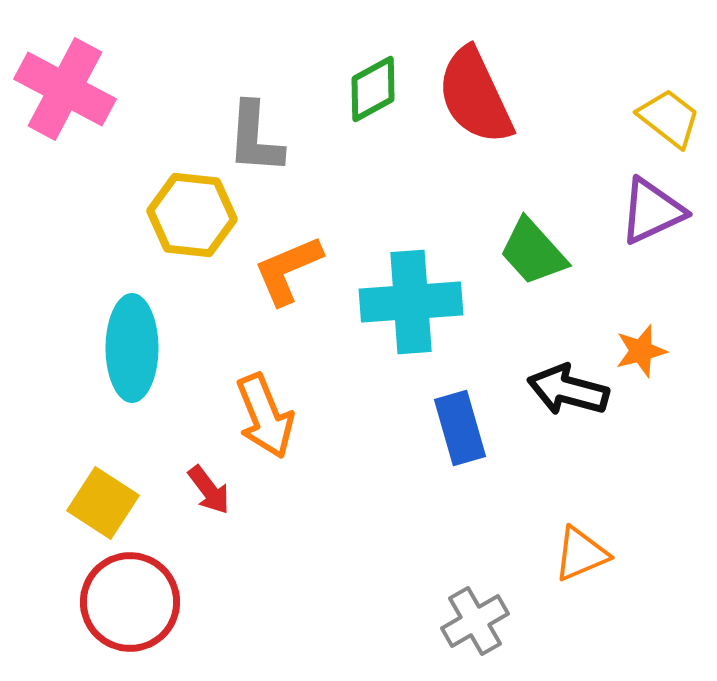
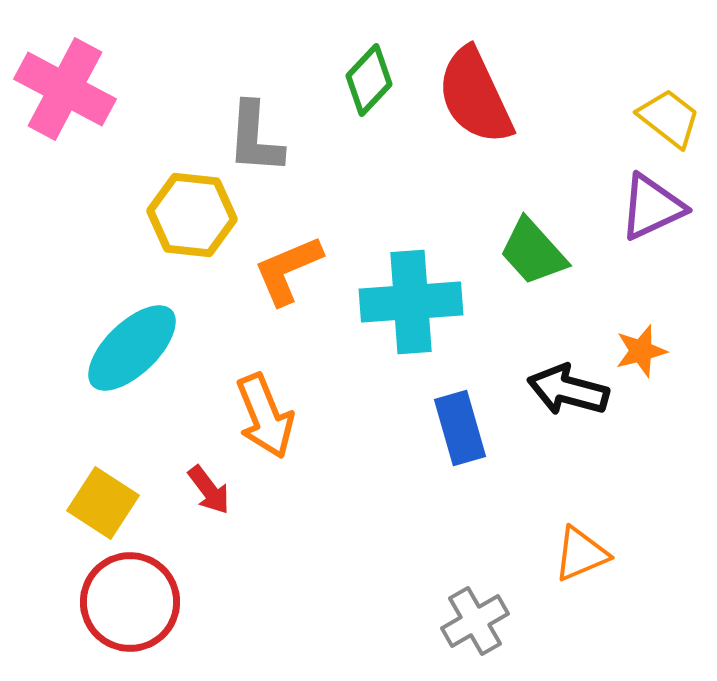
green diamond: moved 4 px left, 9 px up; rotated 18 degrees counterclockwise
purple triangle: moved 4 px up
cyan ellipse: rotated 46 degrees clockwise
